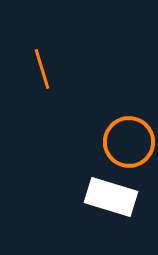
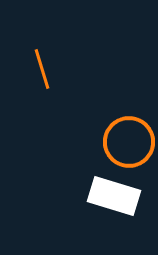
white rectangle: moved 3 px right, 1 px up
